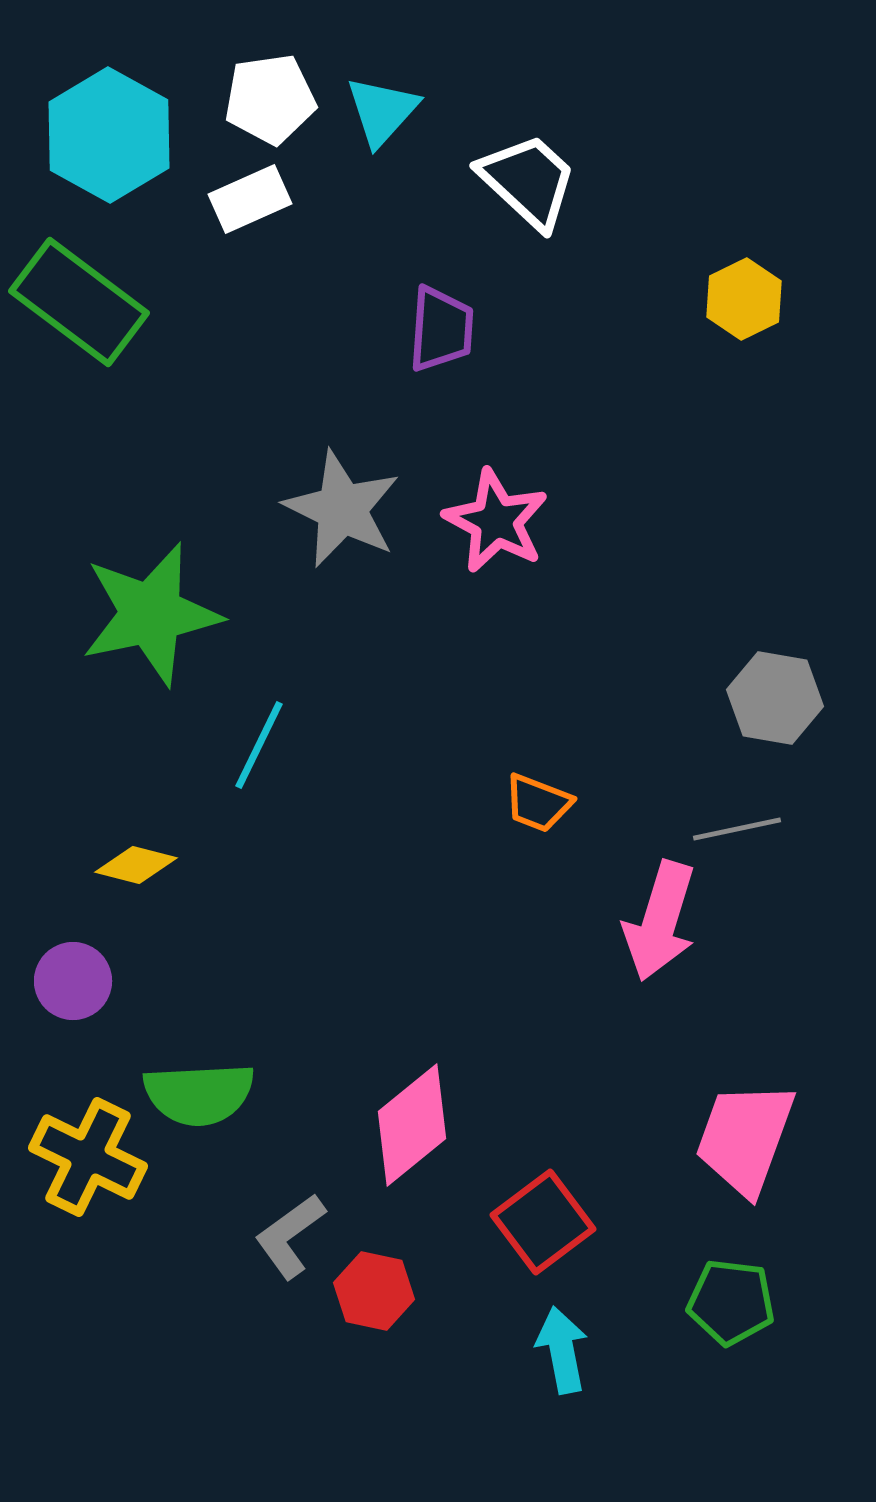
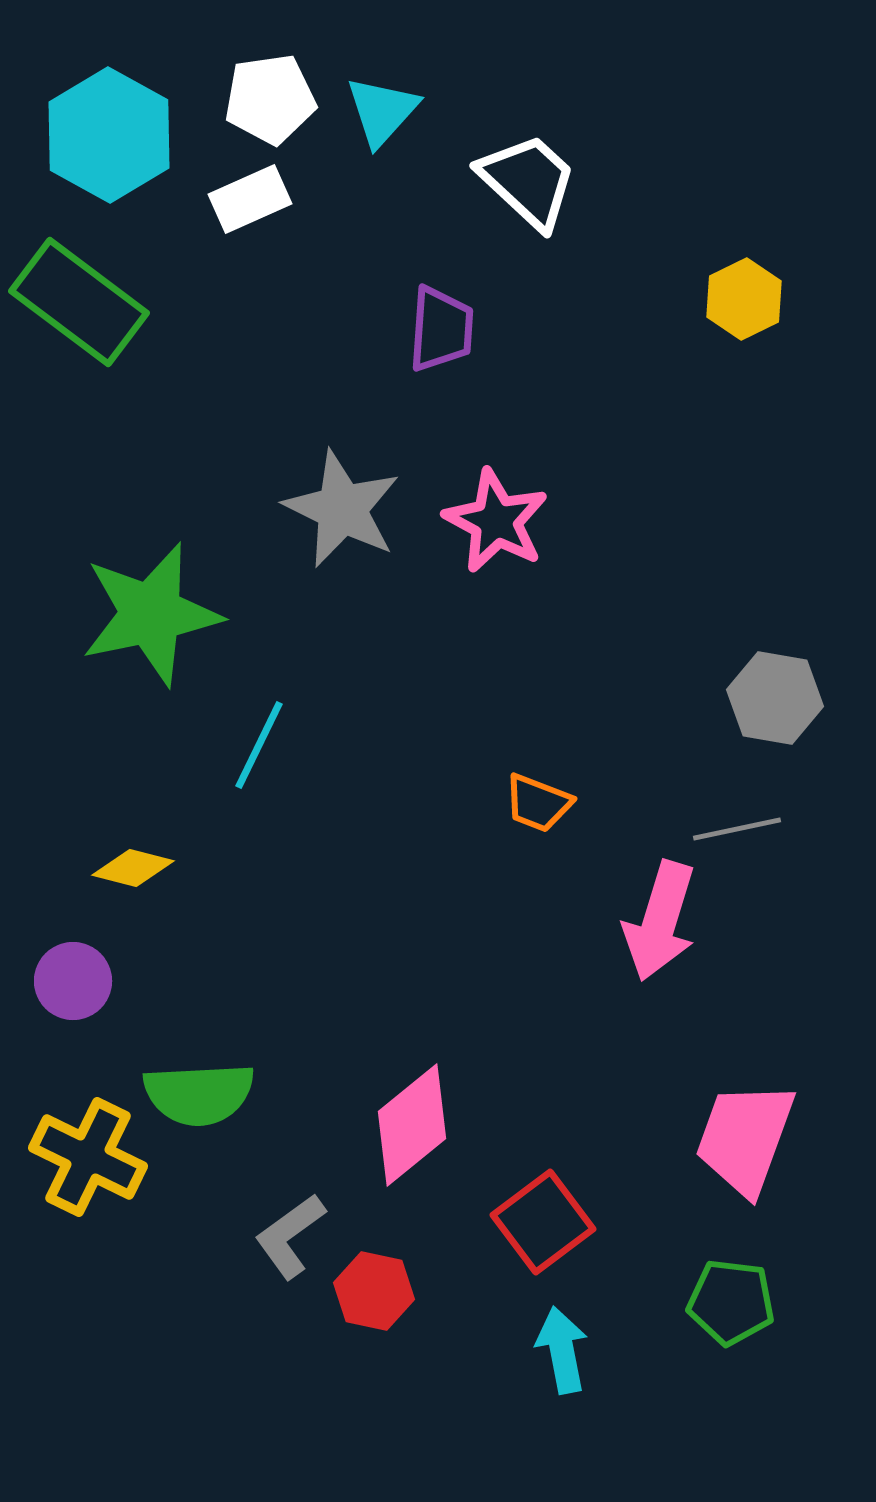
yellow diamond: moved 3 px left, 3 px down
